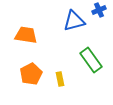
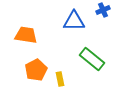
blue cross: moved 4 px right
blue triangle: rotated 15 degrees clockwise
green rectangle: moved 1 px right, 1 px up; rotated 15 degrees counterclockwise
orange pentagon: moved 5 px right, 4 px up
